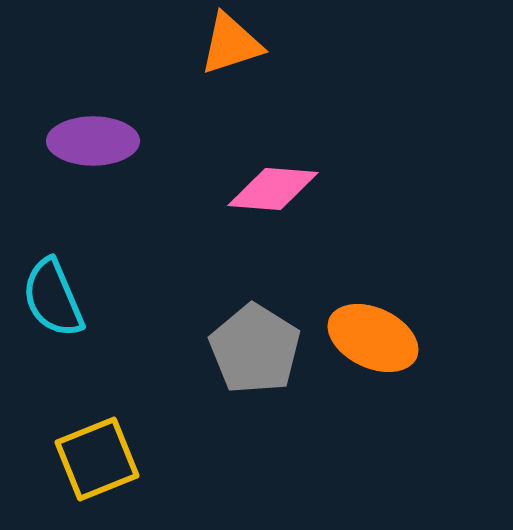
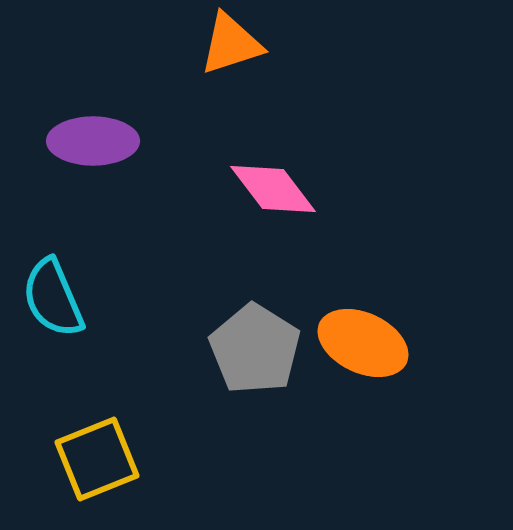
pink diamond: rotated 48 degrees clockwise
orange ellipse: moved 10 px left, 5 px down
